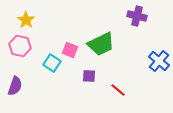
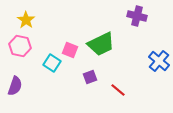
purple square: moved 1 px right, 1 px down; rotated 24 degrees counterclockwise
